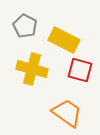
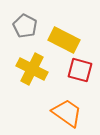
yellow cross: rotated 12 degrees clockwise
